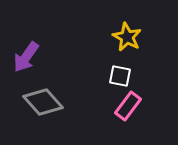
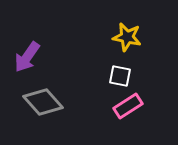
yellow star: rotated 16 degrees counterclockwise
purple arrow: moved 1 px right
pink rectangle: rotated 20 degrees clockwise
